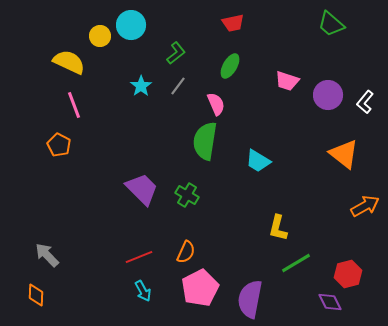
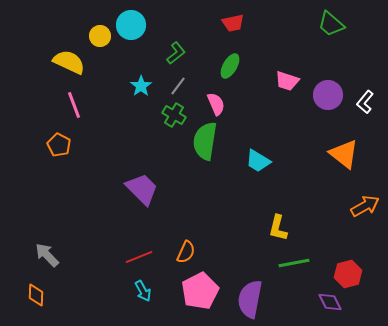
green cross: moved 13 px left, 80 px up
green line: moved 2 px left; rotated 20 degrees clockwise
pink pentagon: moved 3 px down
